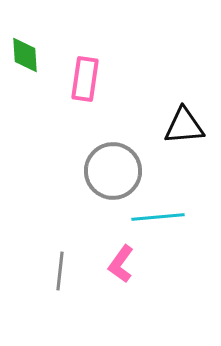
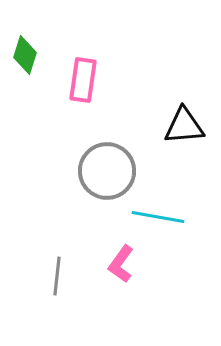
green diamond: rotated 21 degrees clockwise
pink rectangle: moved 2 px left, 1 px down
gray circle: moved 6 px left
cyan line: rotated 15 degrees clockwise
gray line: moved 3 px left, 5 px down
